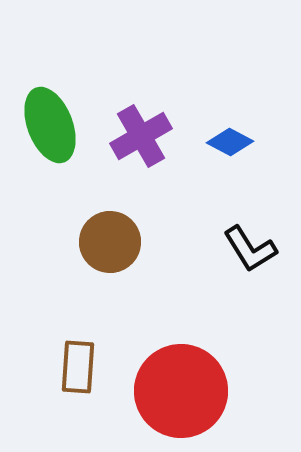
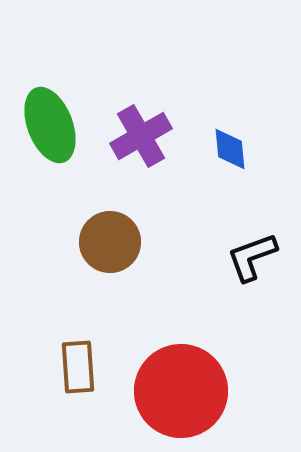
blue diamond: moved 7 px down; rotated 57 degrees clockwise
black L-shape: moved 2 px right, 8 px down; rotated 102 degrees clockwise
brown rectangle: rotated 8 degrees counterclockwise
